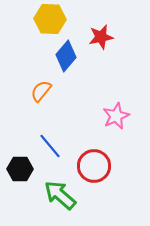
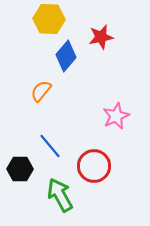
yellow hexagon: moved 1 px left
green arrow: rotated 20 degrees clockwise
